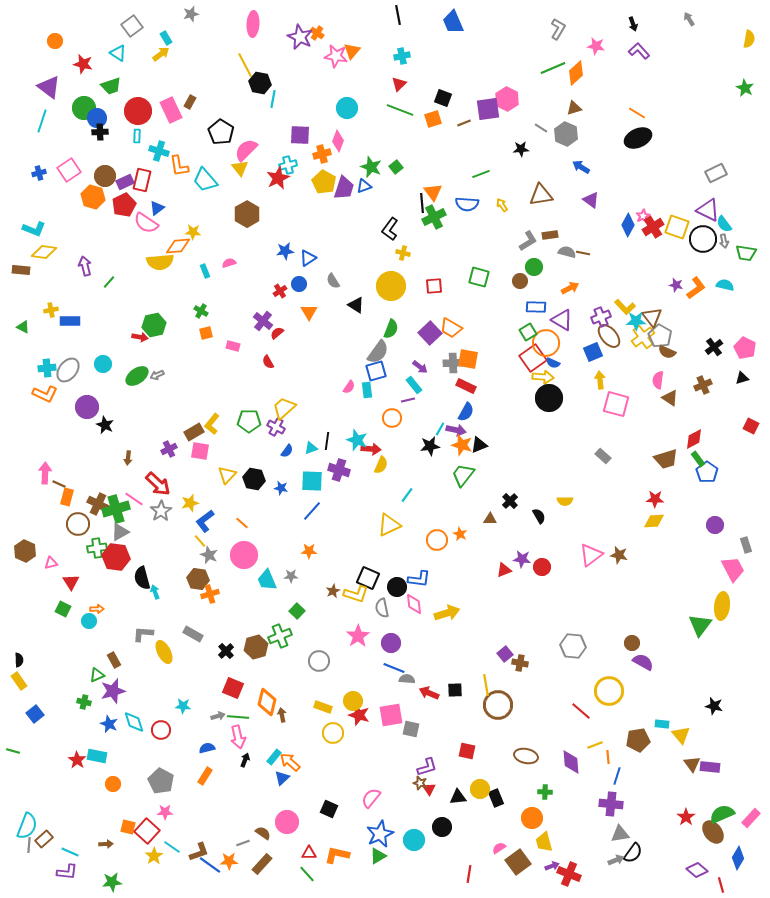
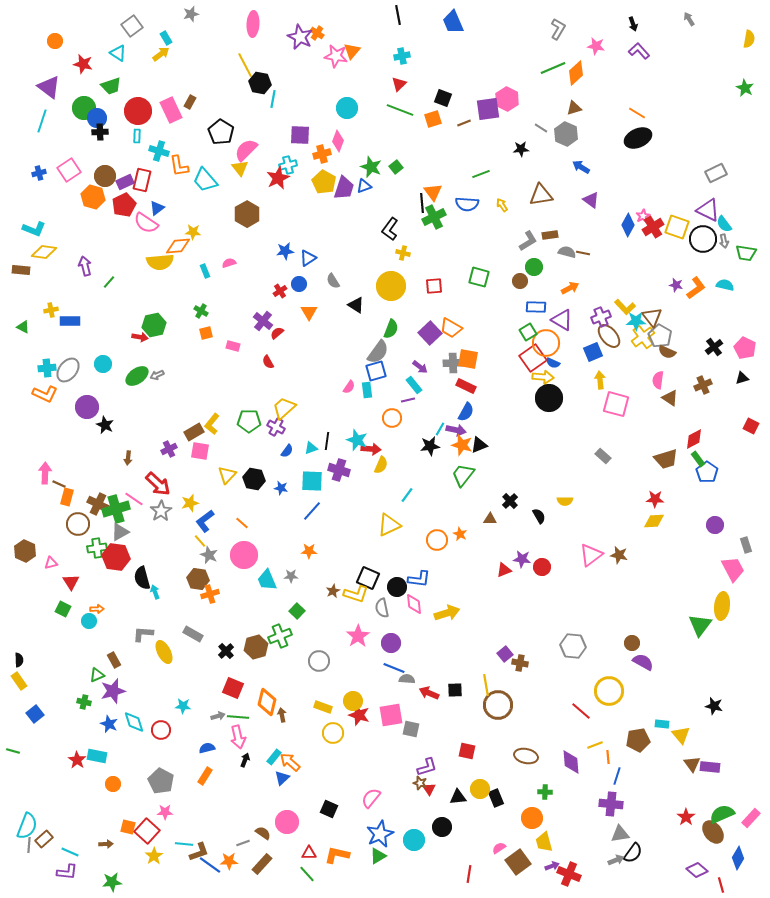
cyan line at (172, 847): moved 12 px right, 3 px up; rotated 30 degrees counterclockwise
